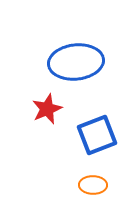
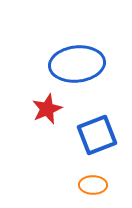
blue ellipse: moved 1 px right, 2 px down
